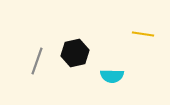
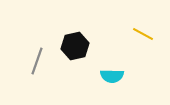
yellow line: rotated 20 degrees clockwise
black hexagon: moved 7 px up
